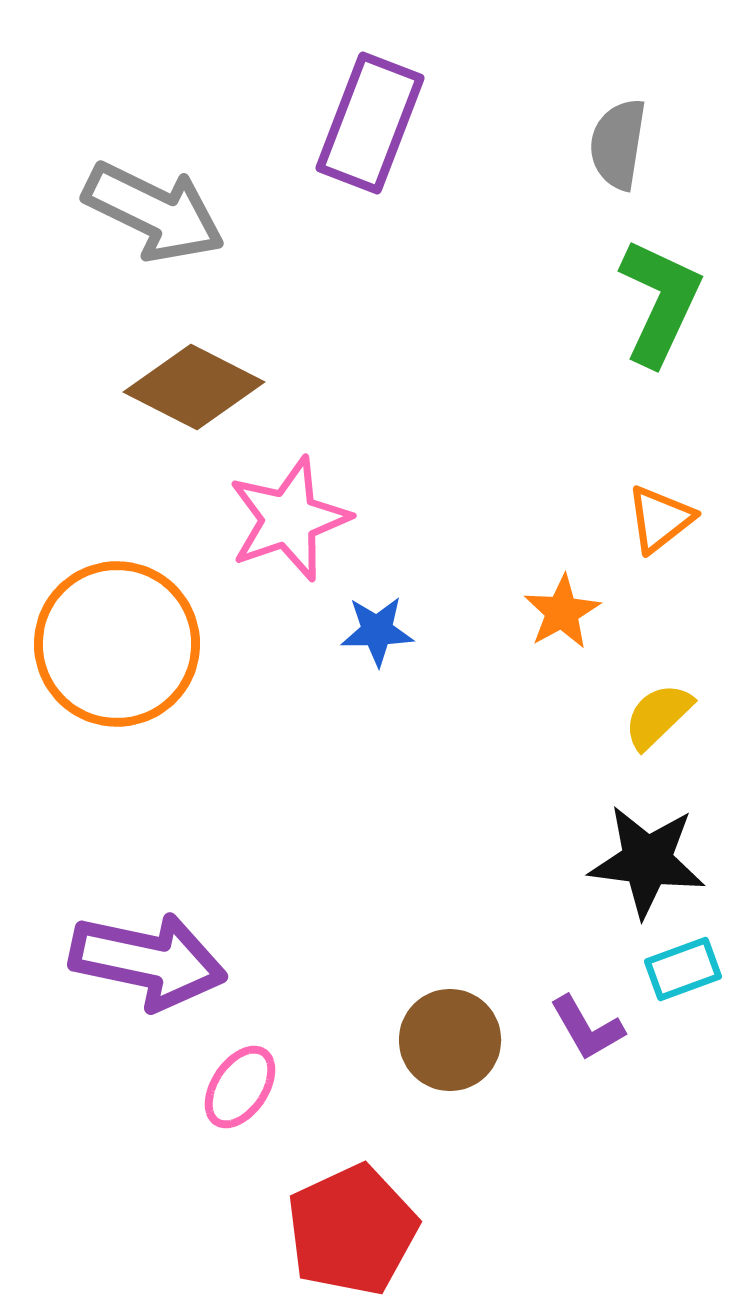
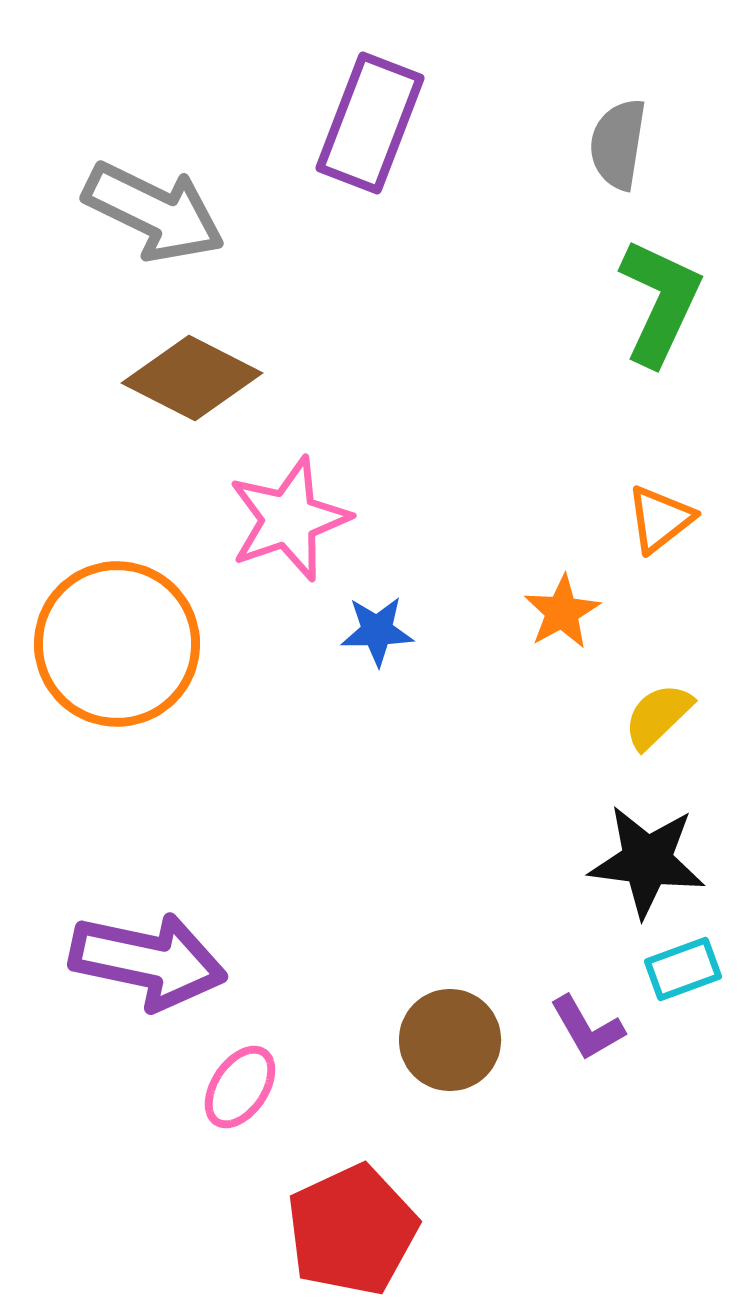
brown diamond: moved 2 px left, 9 px up
